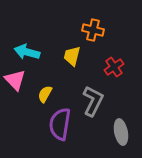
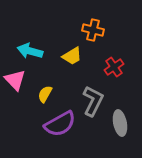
cyan arrow: moved 3 px right, 1 px up
yellow trapezoid: rotated 135 degrees counterclockwise
purple semicircle: rotated 128 degrees counterclockwise
gray ellipse: moved 1 px left, 9 px up
